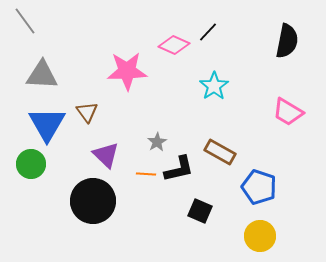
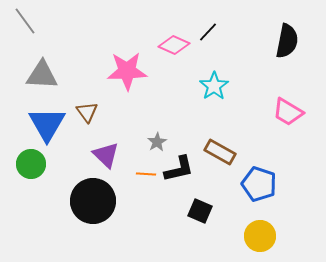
blue pentagon: moved 3 px up
